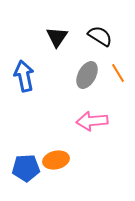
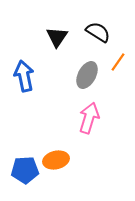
black semicircle: moved 2 px left, 4 px up
orange line: moved 11 px up; rotated 66 degrees clockwise
pink arrow: moved 3 px left, 3 px up; rotated 112 degrees clockwise
blue pentagon: moved 1 px left, 2 px down
